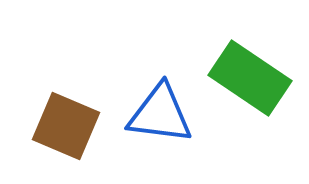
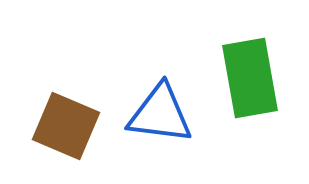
green rectangle: rotated 46 degrees clockwise
